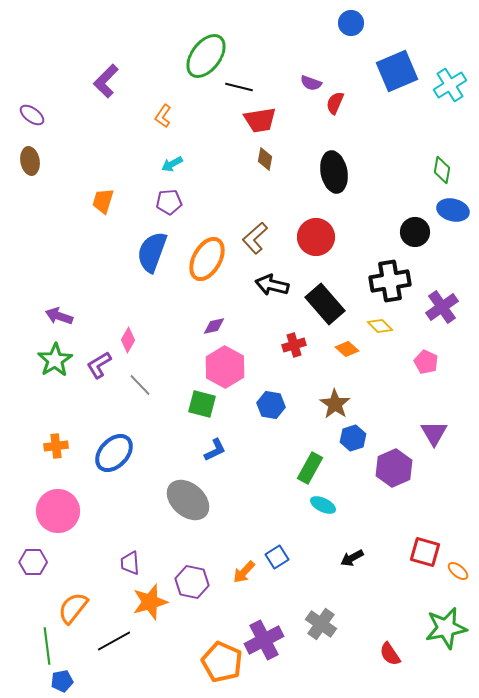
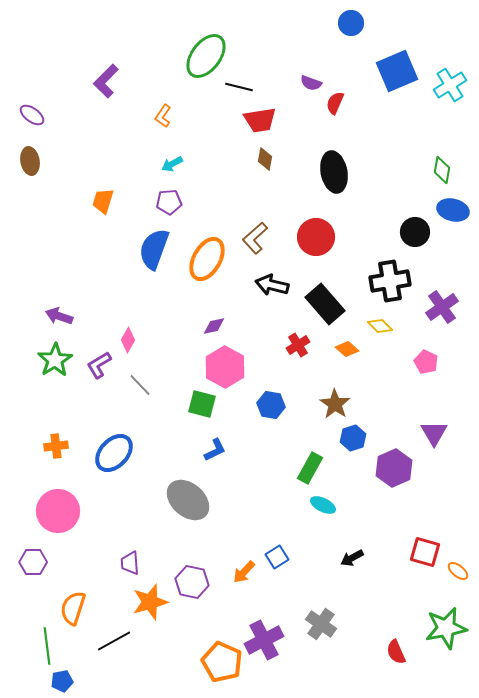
blue semicircle at (152, 252): moved 2 px right, 3 px up
red cross at (294, 345): moved 4 px right; rotated 15 degrees counterclockwise
orange semicircle at (73, 608): rotated 20 degrees counterclockwise
red semicircle at (390, 654): moved 6 px right, 2 px up; rotated 10 degrees clockwise
